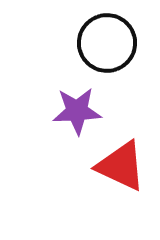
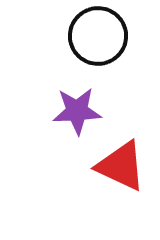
black circle: moved 9 px left, 7 px up
